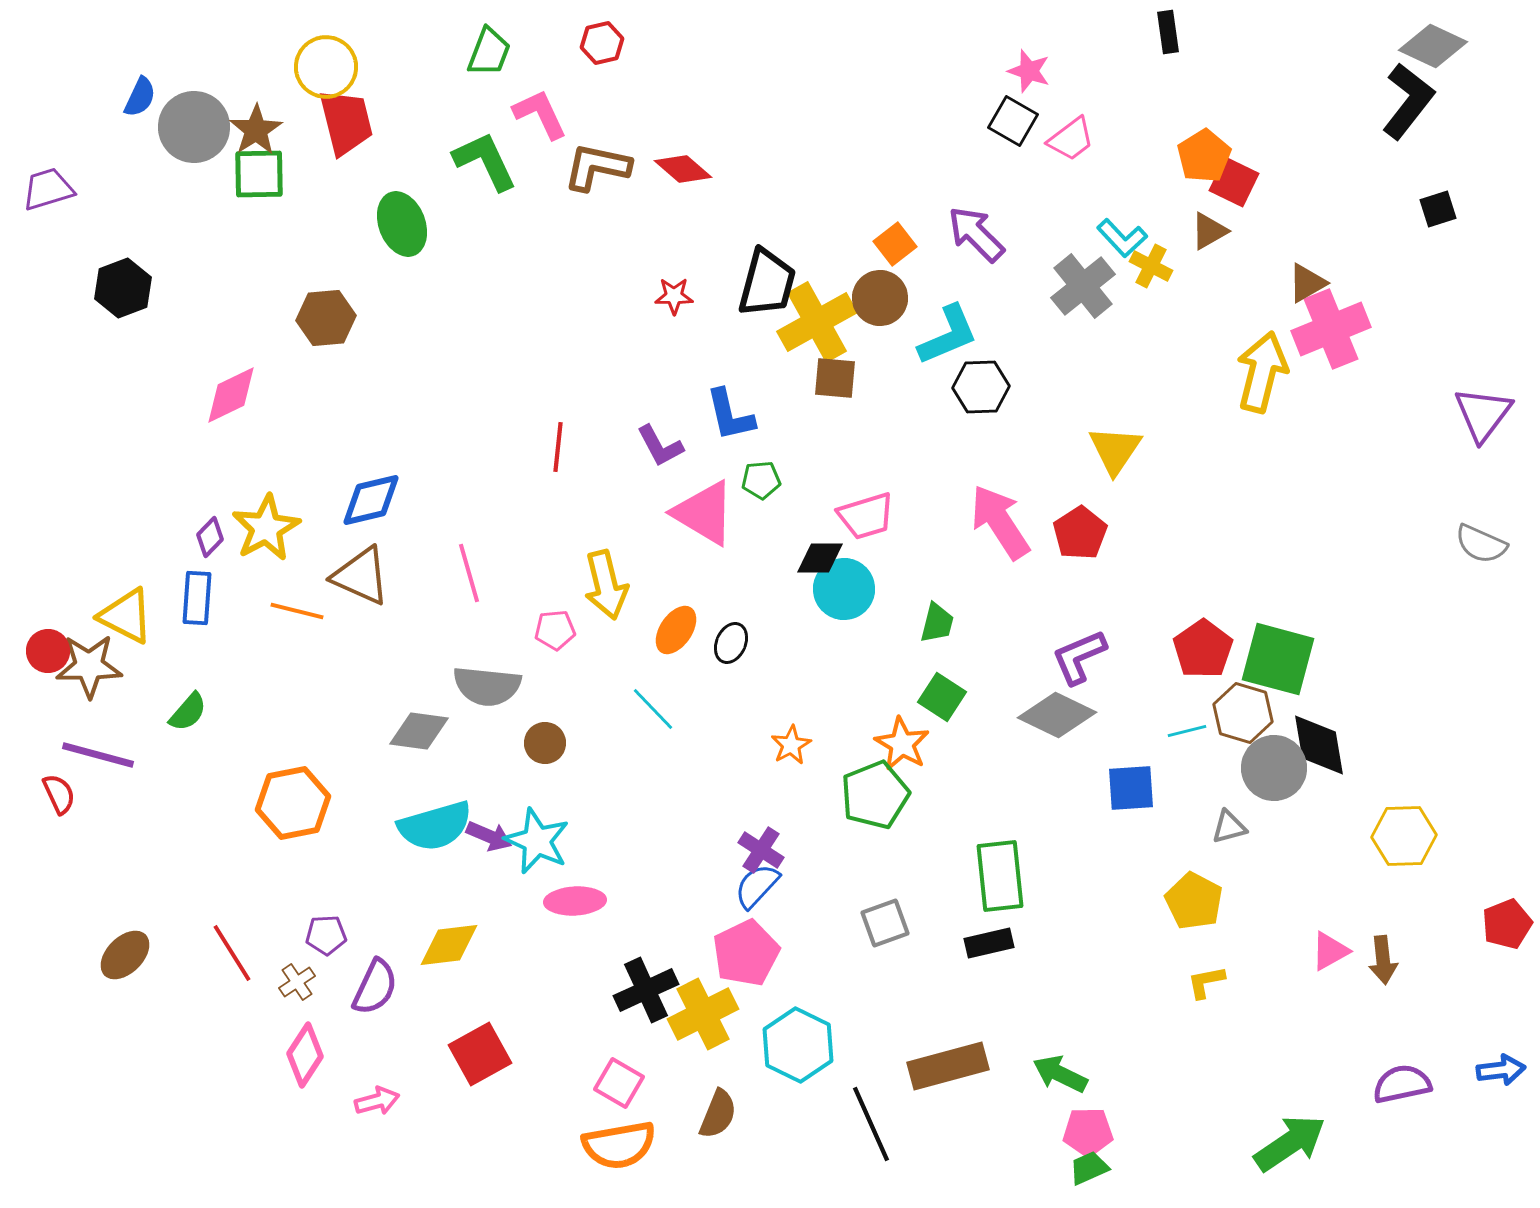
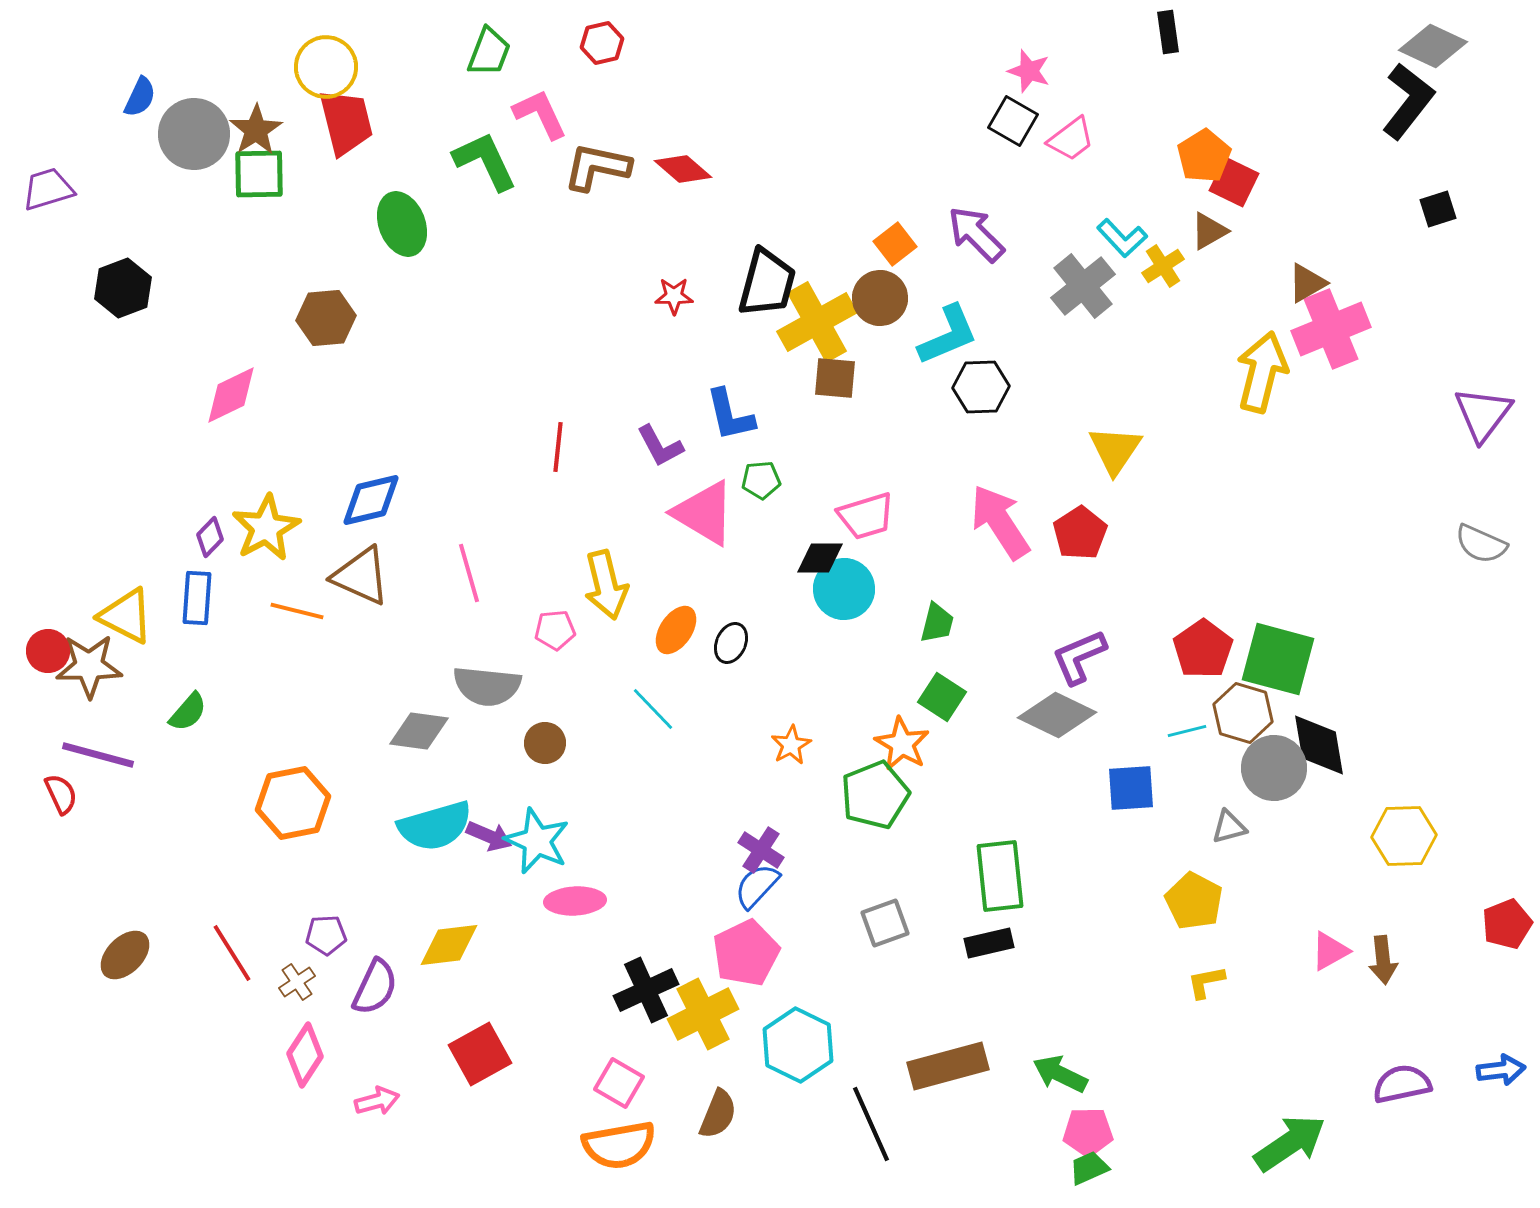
gray circle at (194, 127): moved 7 px down
yellow cross at (1151, 266): moved 12 px right; rotated 30 degrees clockwise
red semicircle at (59, 794): moved 2 px right
